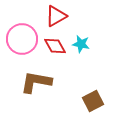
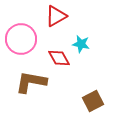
pink circle: moved 1 px left
red diamond: moved 4 px right, 12 px down
brown L-shape: moved 5 px left
